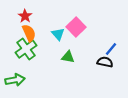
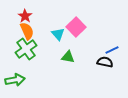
orange semicircle: moved 2 px left, 2 px up
blue line: moved 1 px right, 1 px down; rotated 24 degrees clockwise
